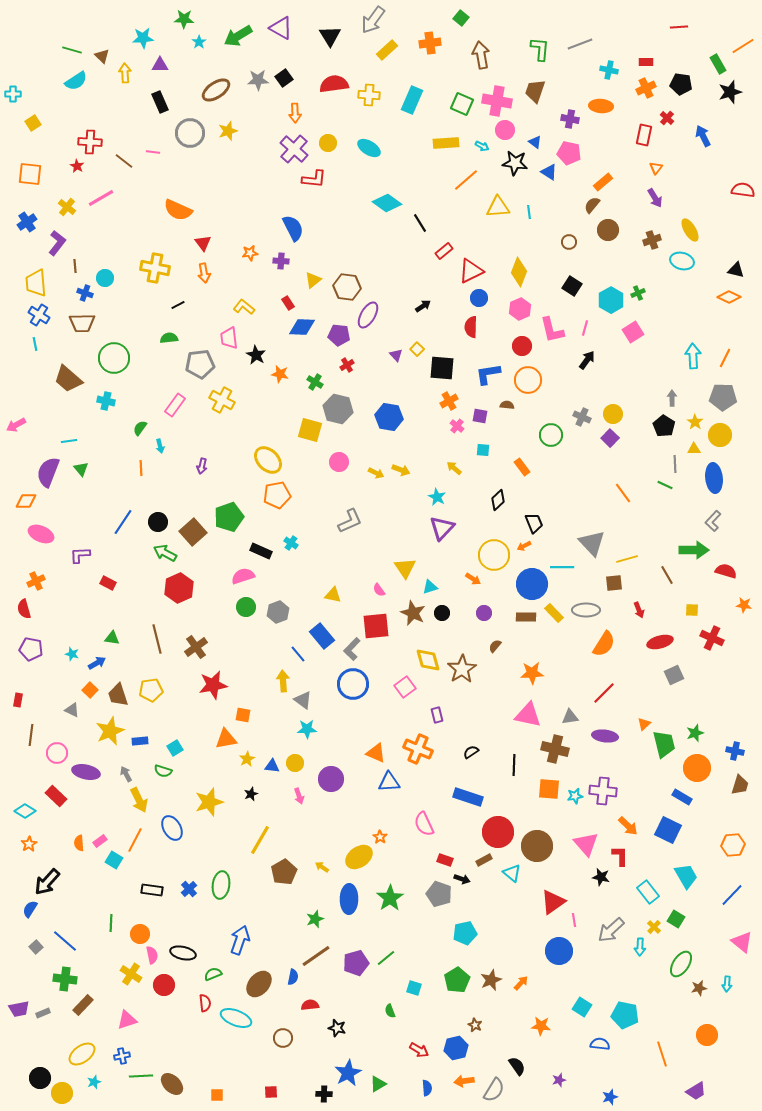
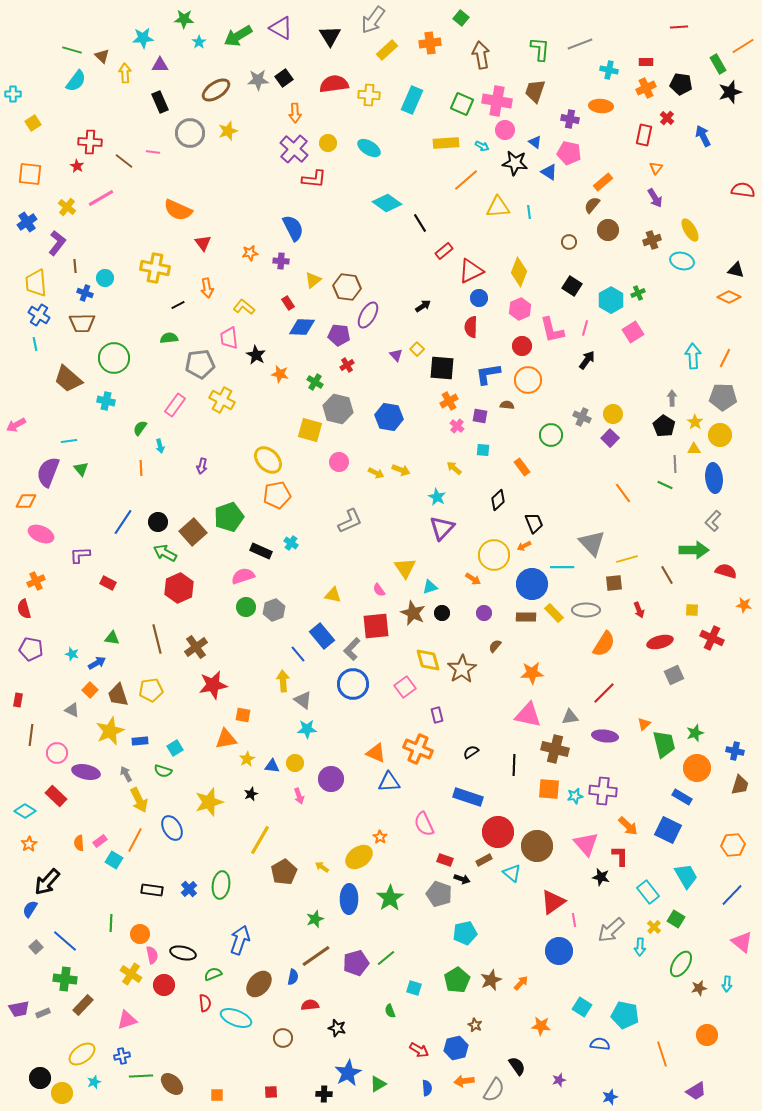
cyan semicircle at (76, 81): rotated 20 degrees counterclockwise
orange arrow at (204, 273): moved 3 px right, 15 px down
gray hexagon at (278, 612): moved 4 px left, 2 px up
